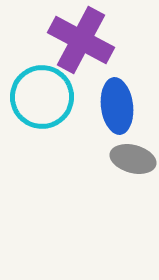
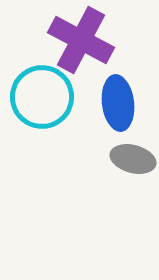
blue ellipse: moved 1 px right, 3 px up
